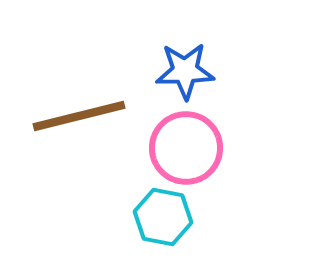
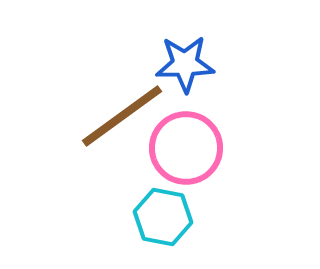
blue star: moved 7 px up
brown line: moved 43 px right; rotated 22 degrees counterclockwise
